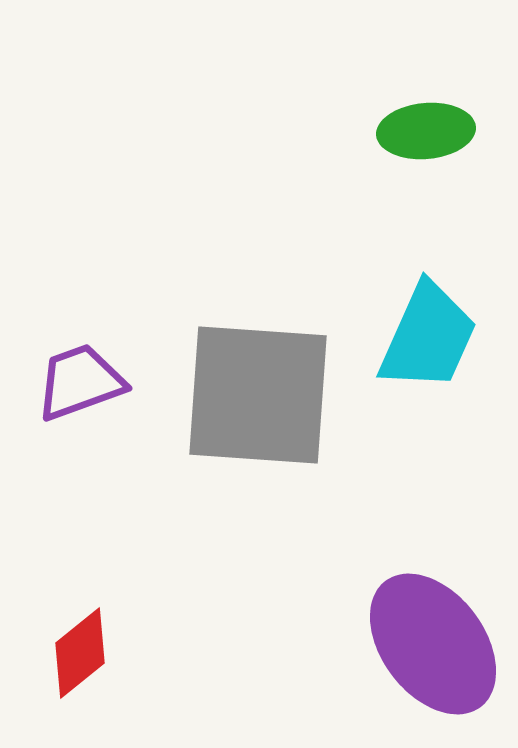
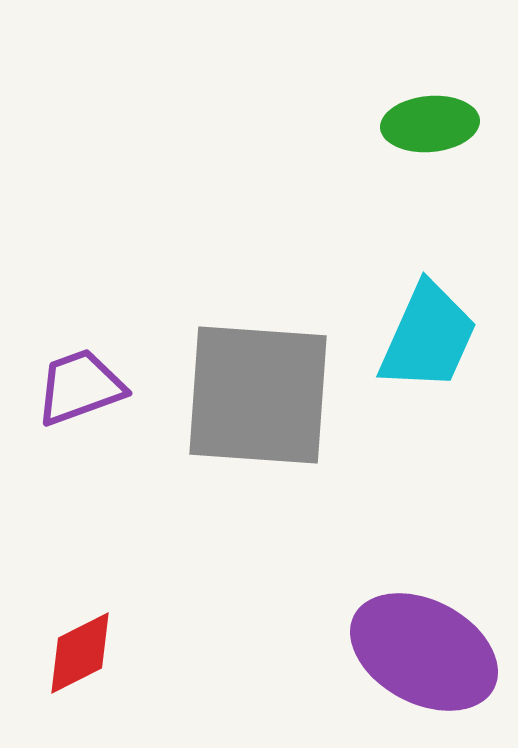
green ellipse: moved 4 px right, 7 px up
purple trapezoid: moved 5 px down
purple ellipse: moved 9 px left, 8 px down; rotated 25 degrees counterclockwise
red diamond: rotated 12 degrees clockwise
